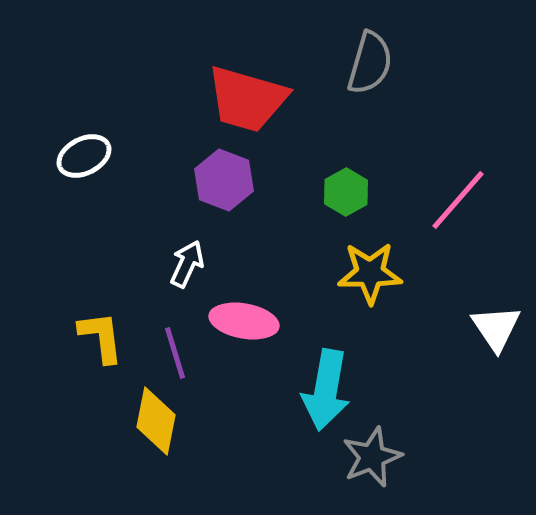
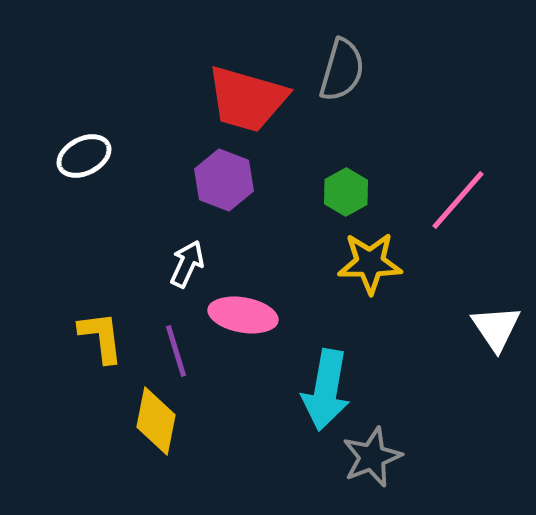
gray semicircle: moved 28 px left, 7 px down
yellow star: moved 10 px up
pink ellipse: moved 1 px left, 6 px up
purple line: moved 1 px right, 2 px up
